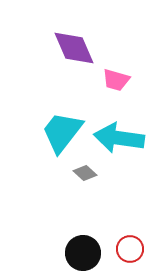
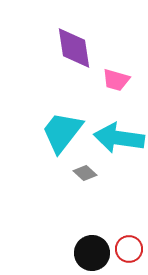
purple diamond: rotated 15 degrees clockwise
red circle: moved 1 px left
black circle: moved 9 px right
